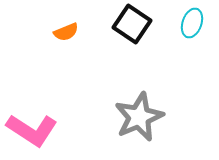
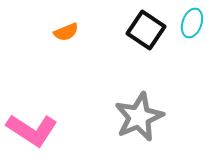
black square: moved 14 px right, 6 px down
